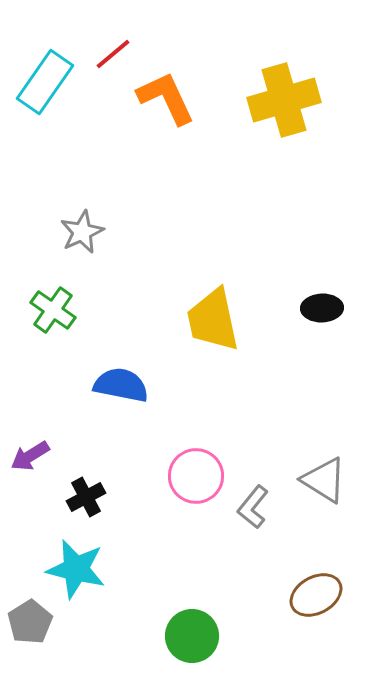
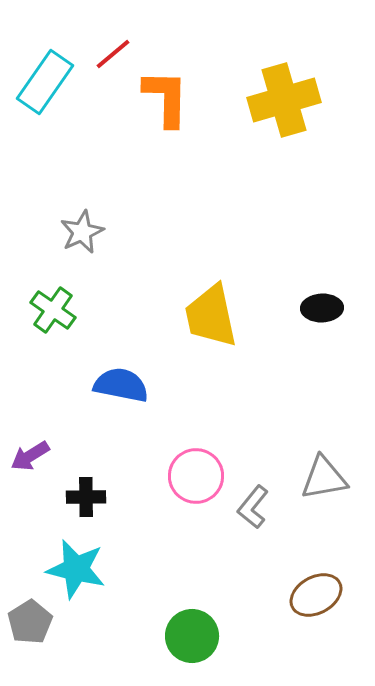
orange L-shape: rotated 26 degrees clockwise
yellow trapezoid: moved 2 px left, 4 px up
gray triangle: moved 2 px up; rotated 42 degrees counterclockwise
black cross: rotated 27 degrees clockwise
